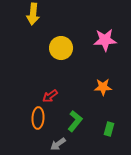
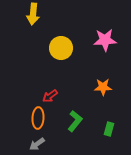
gray arrow: moved 21 px left
